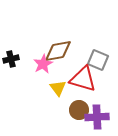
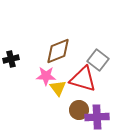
brown diamond: rotated 12 degrees counterclockwise
gray square: rotated 15 degrees clockwise
pink star: moved 3 px right, 12 px down; rotated 30 degrees clockwise
